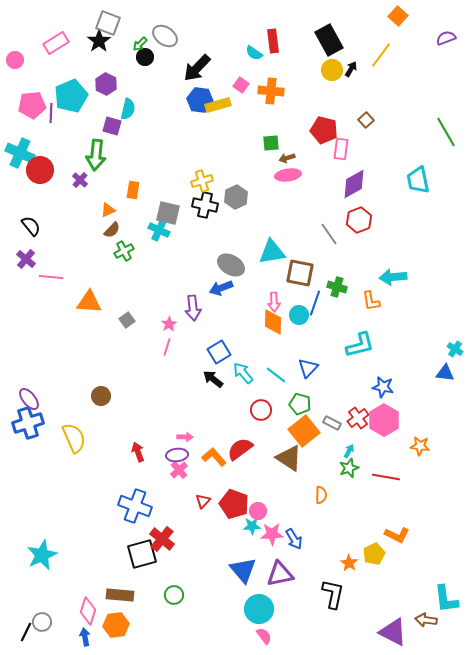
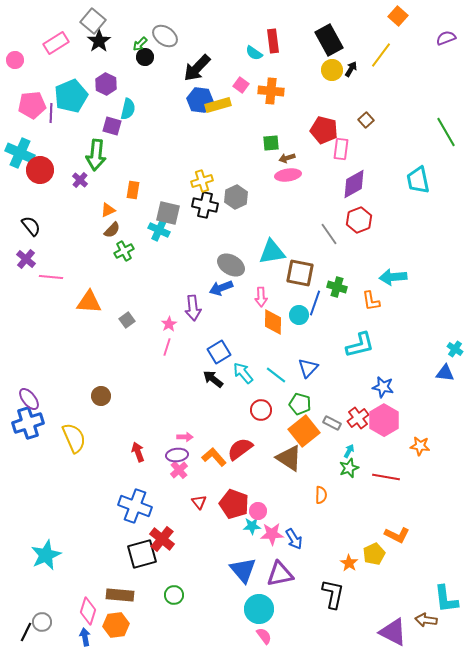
gray square at (108, 23): moved 15 px left, 2 px up; rotated 20 degrees clockwise
pink arrow at (274, 302): moved 13 px left, 5 px up
red triangle at (203, 501): moved 4 px left, 1 px down; rotated 21 degrees counterclockwise
cyan star at (42, 555): moved 4 px right
